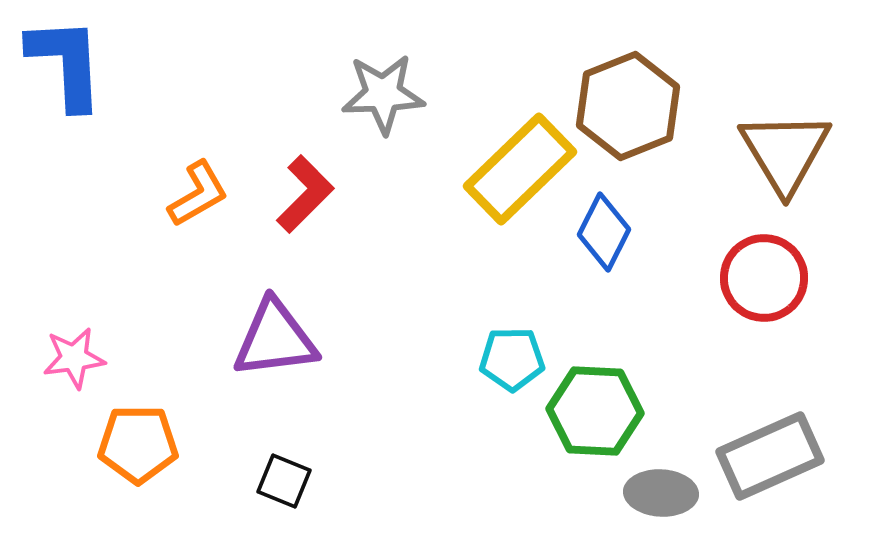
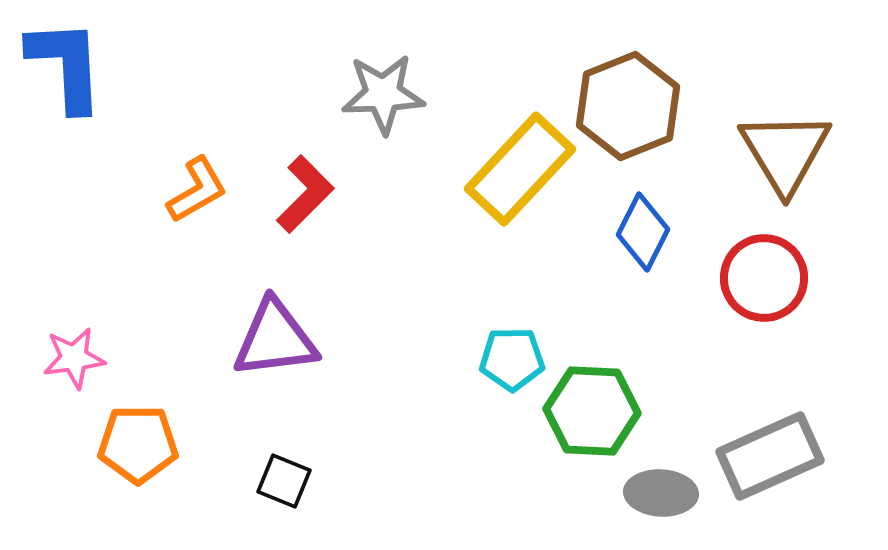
blue L-shape: moved 2 px down
yellow rectangle: rotated 3 degrees counterclockwise
orange L-shape: moved 1 px left, 4 px up
blue diamond: moved 39 px right
green hexagon: moved 3 px left
